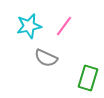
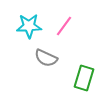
cyan star: rotated 10 degrees clockwise
green rectangle: moved 4 px left
